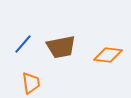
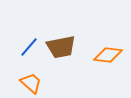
blue line: moved 6 px right, 3 px down
orange trapezoid: rotated 40 degrees counterclockwise
